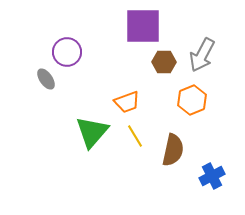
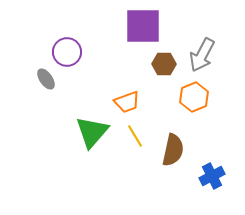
brown hexagon: moved 2 px down
orange hexagon: moved 2 px right, 3 px up
